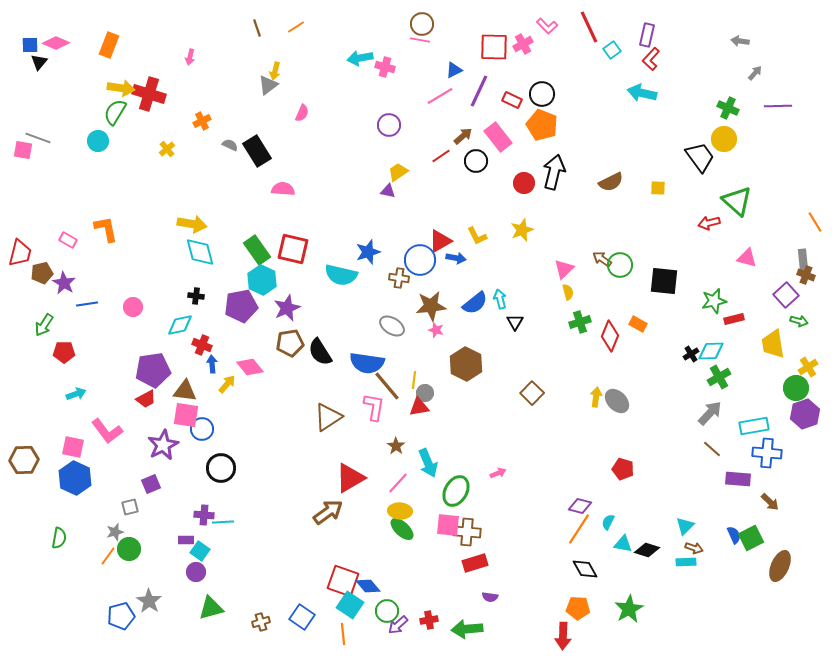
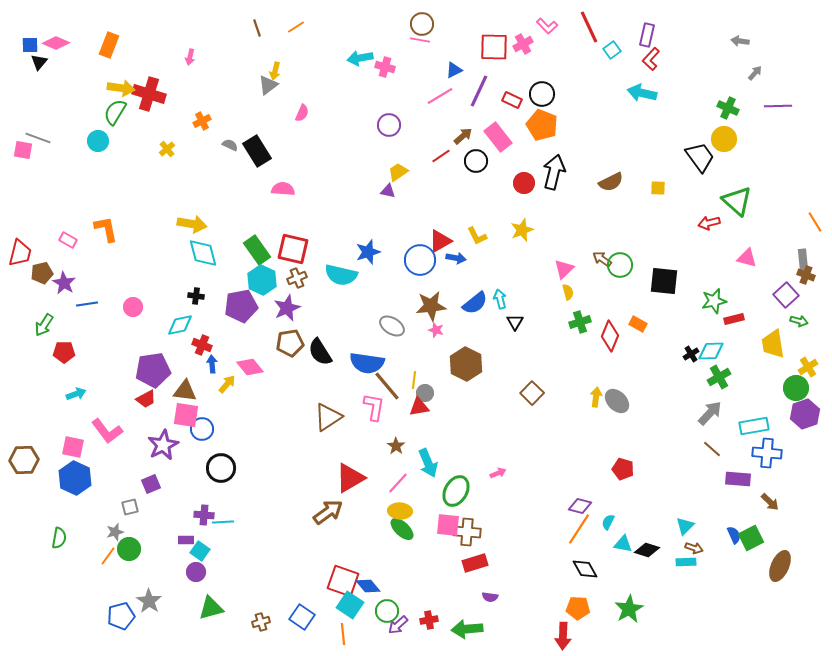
cyan diamond at (200, 252): moved 3 px right, 1 px down
brown cross at (399, 278): moved 102 px left; rotated 30 degrees counterclockwise
